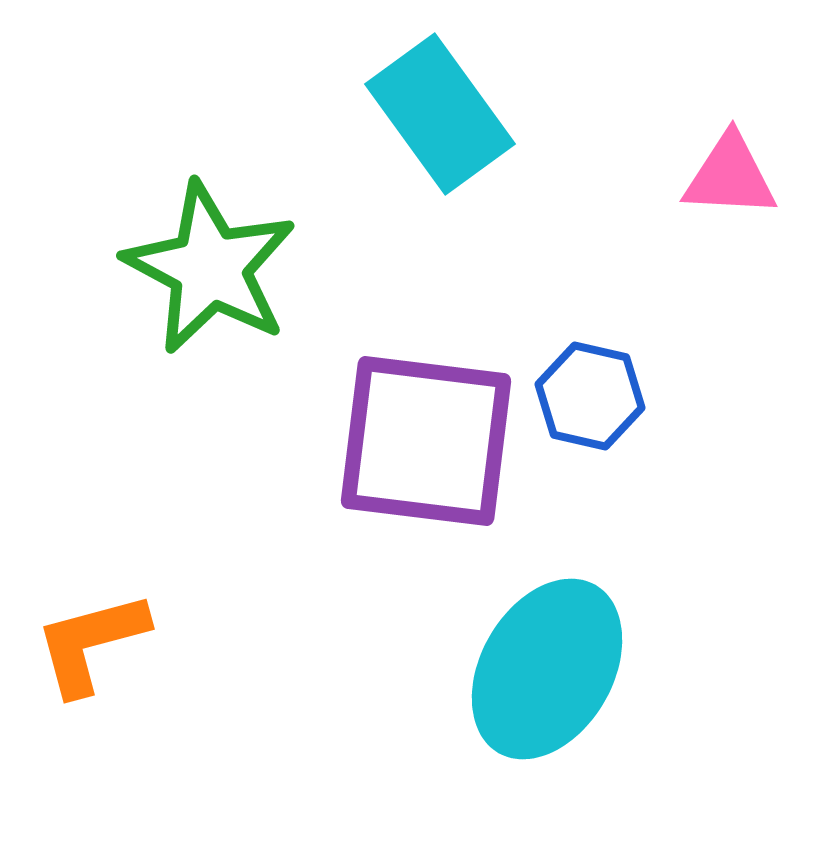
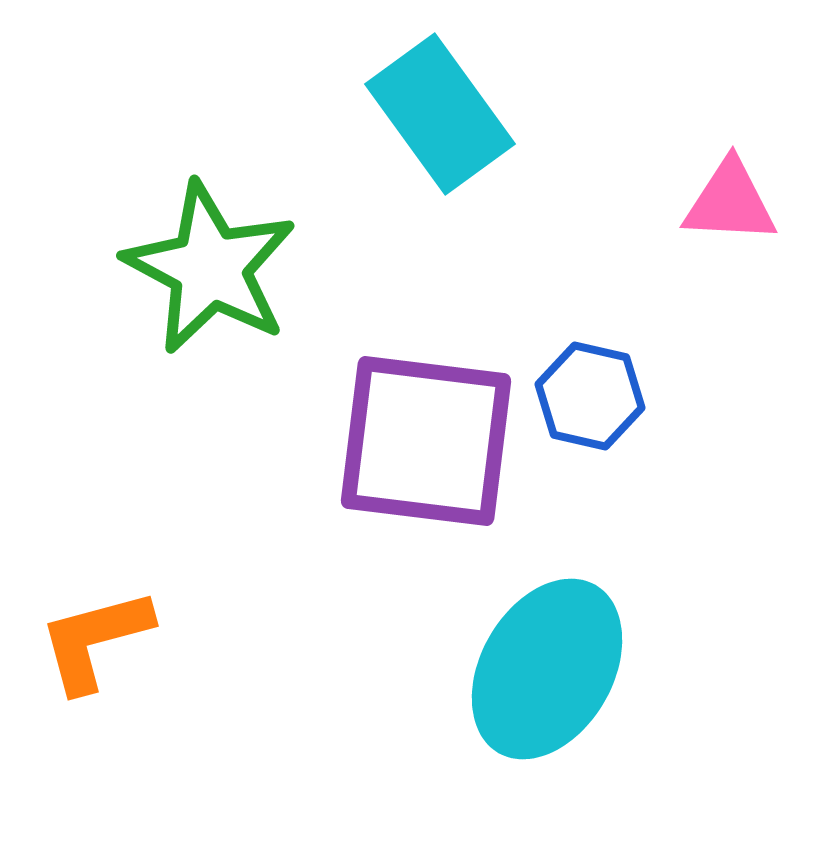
pink triangle: moved 26 px down
orange L-shape: moved 4 px right, 3 px up
